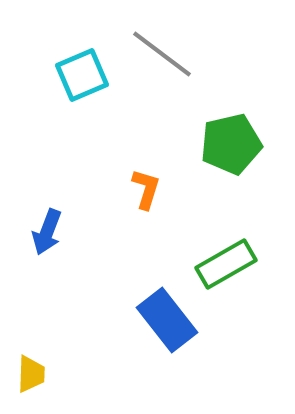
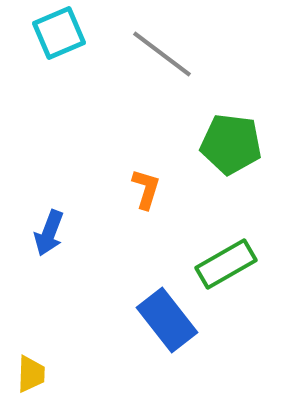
cyan square: moved 23 px left, 42 px up
green pentagon: rotated 20 degrees clockwise
blue arrow: moved 2 px right, 1 px down
